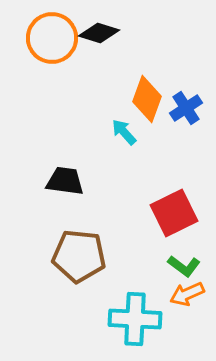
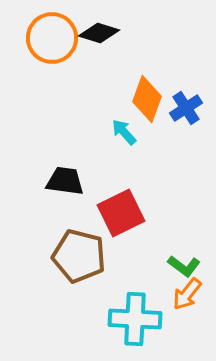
red square: moved 53 px left
brown pentagon: rotated 8 degrees clockwise
orange arrow: rotated 28 degrees counterclockwise
